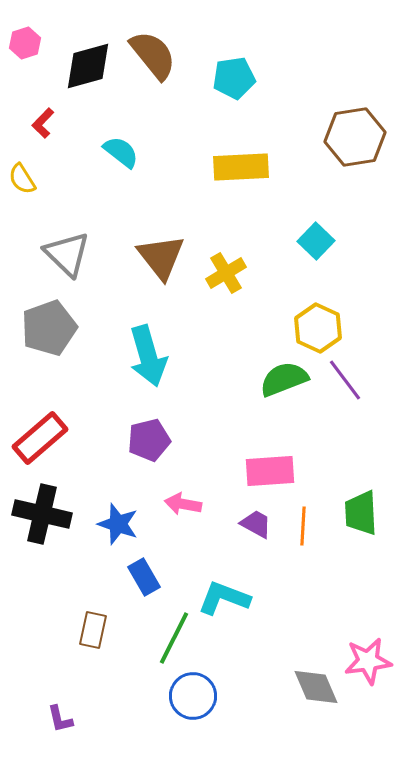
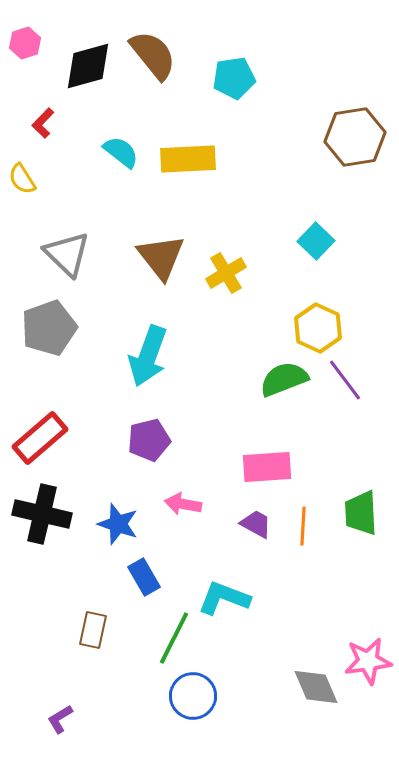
yellow rectangle: moved 53 px left, 8 px up
cyan arrow: rotated 36 degrees clockwise
pink rectangle: moved 3 px left, 4 px up
purple L-shape: rotated 72 degrees clockwise
